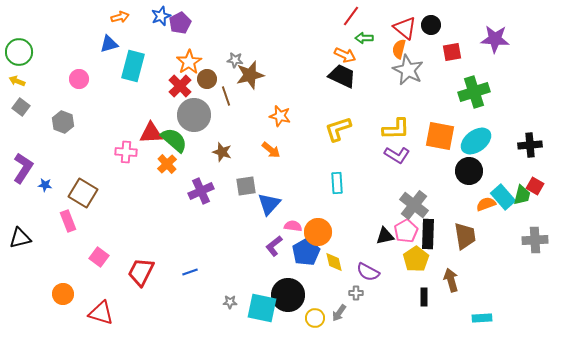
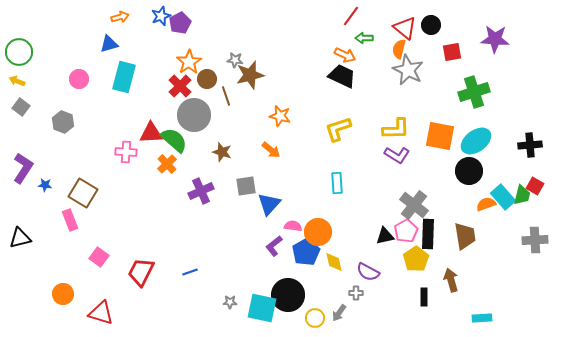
cyan rectangle at (133, 66): moved 9 px left, 11 px down
pink rectangle at (68, 221): moved 2 px right, 1 px up
